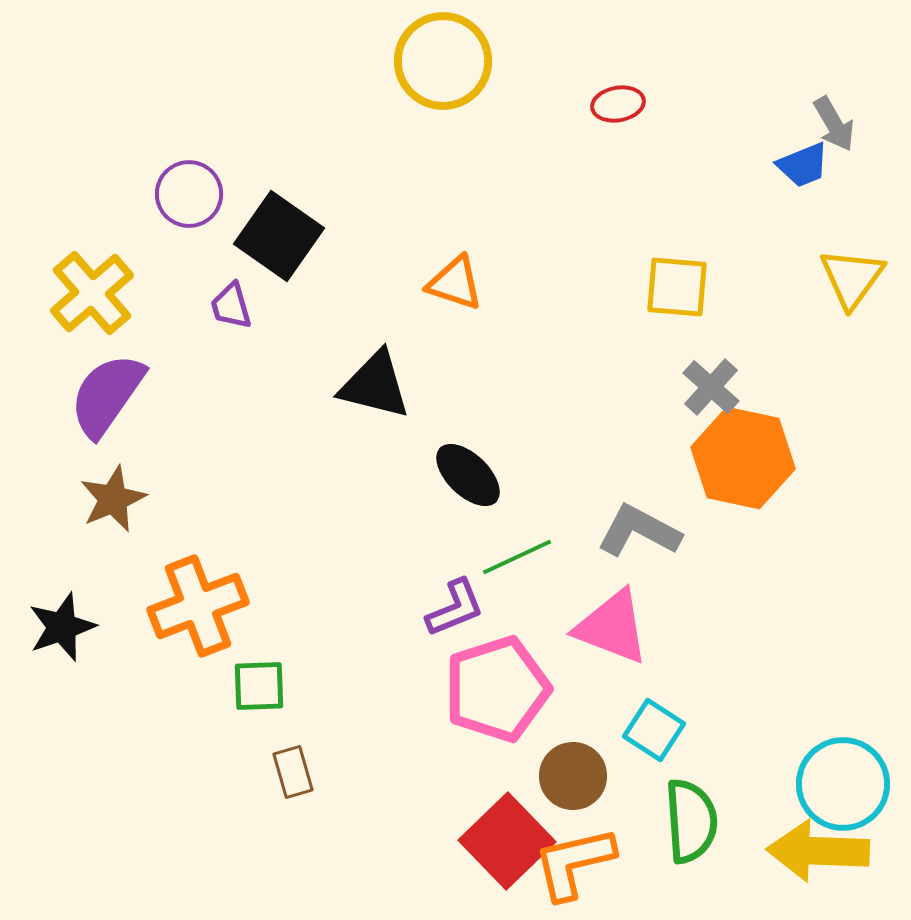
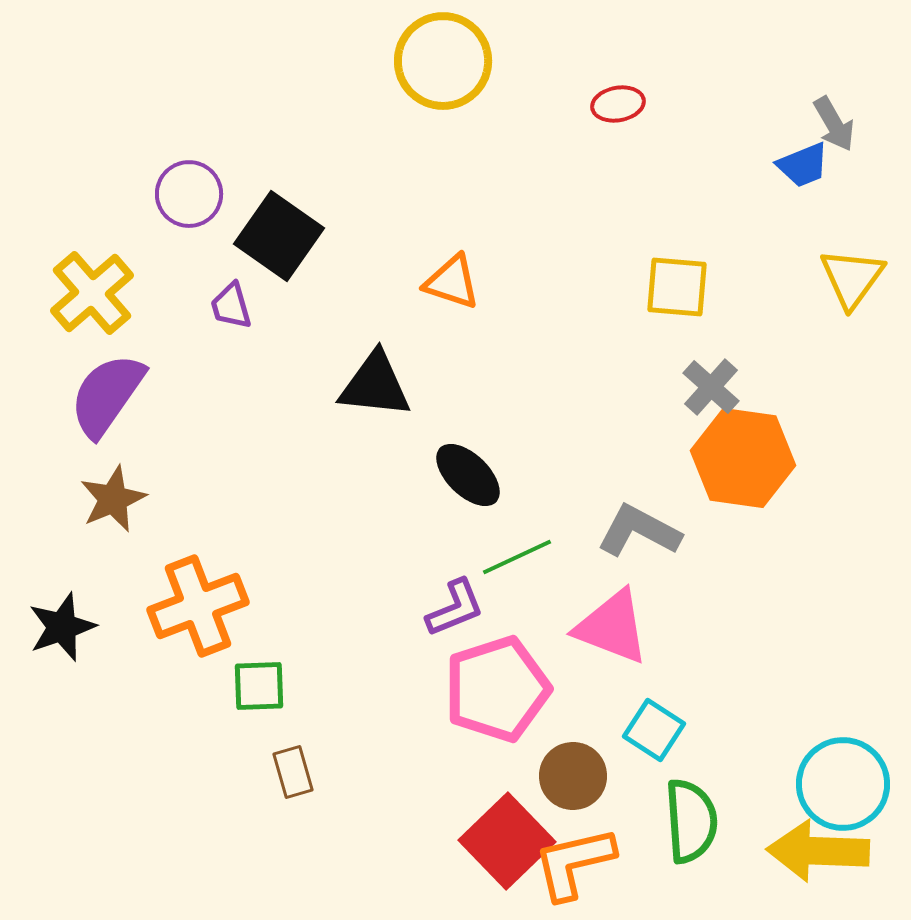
orange triangle: moved 3 px left, 1 px up
black triangle: rotated 8 degrees counterclockwise
orange hexagon: rotated 4 degrees counterclockwise
